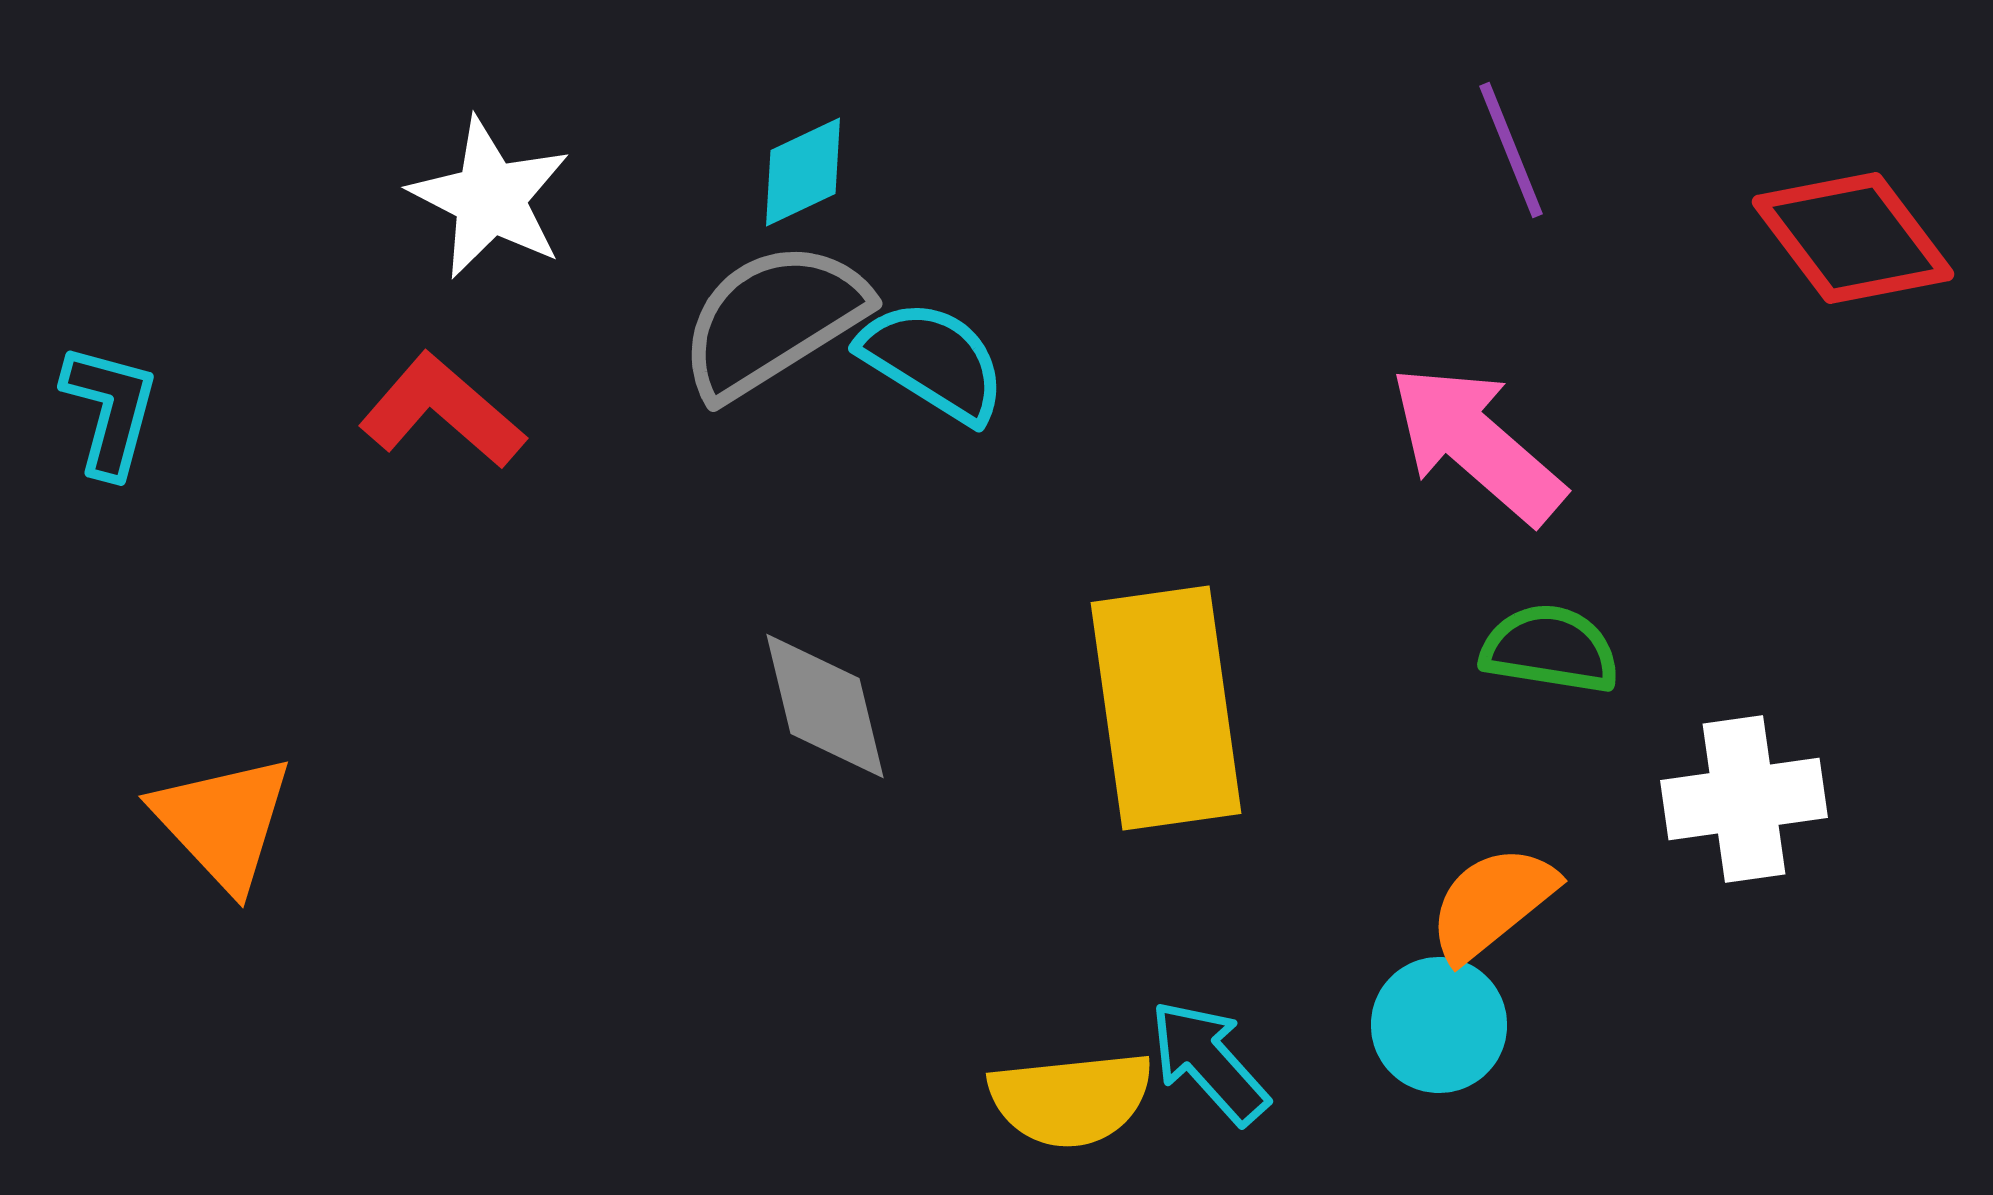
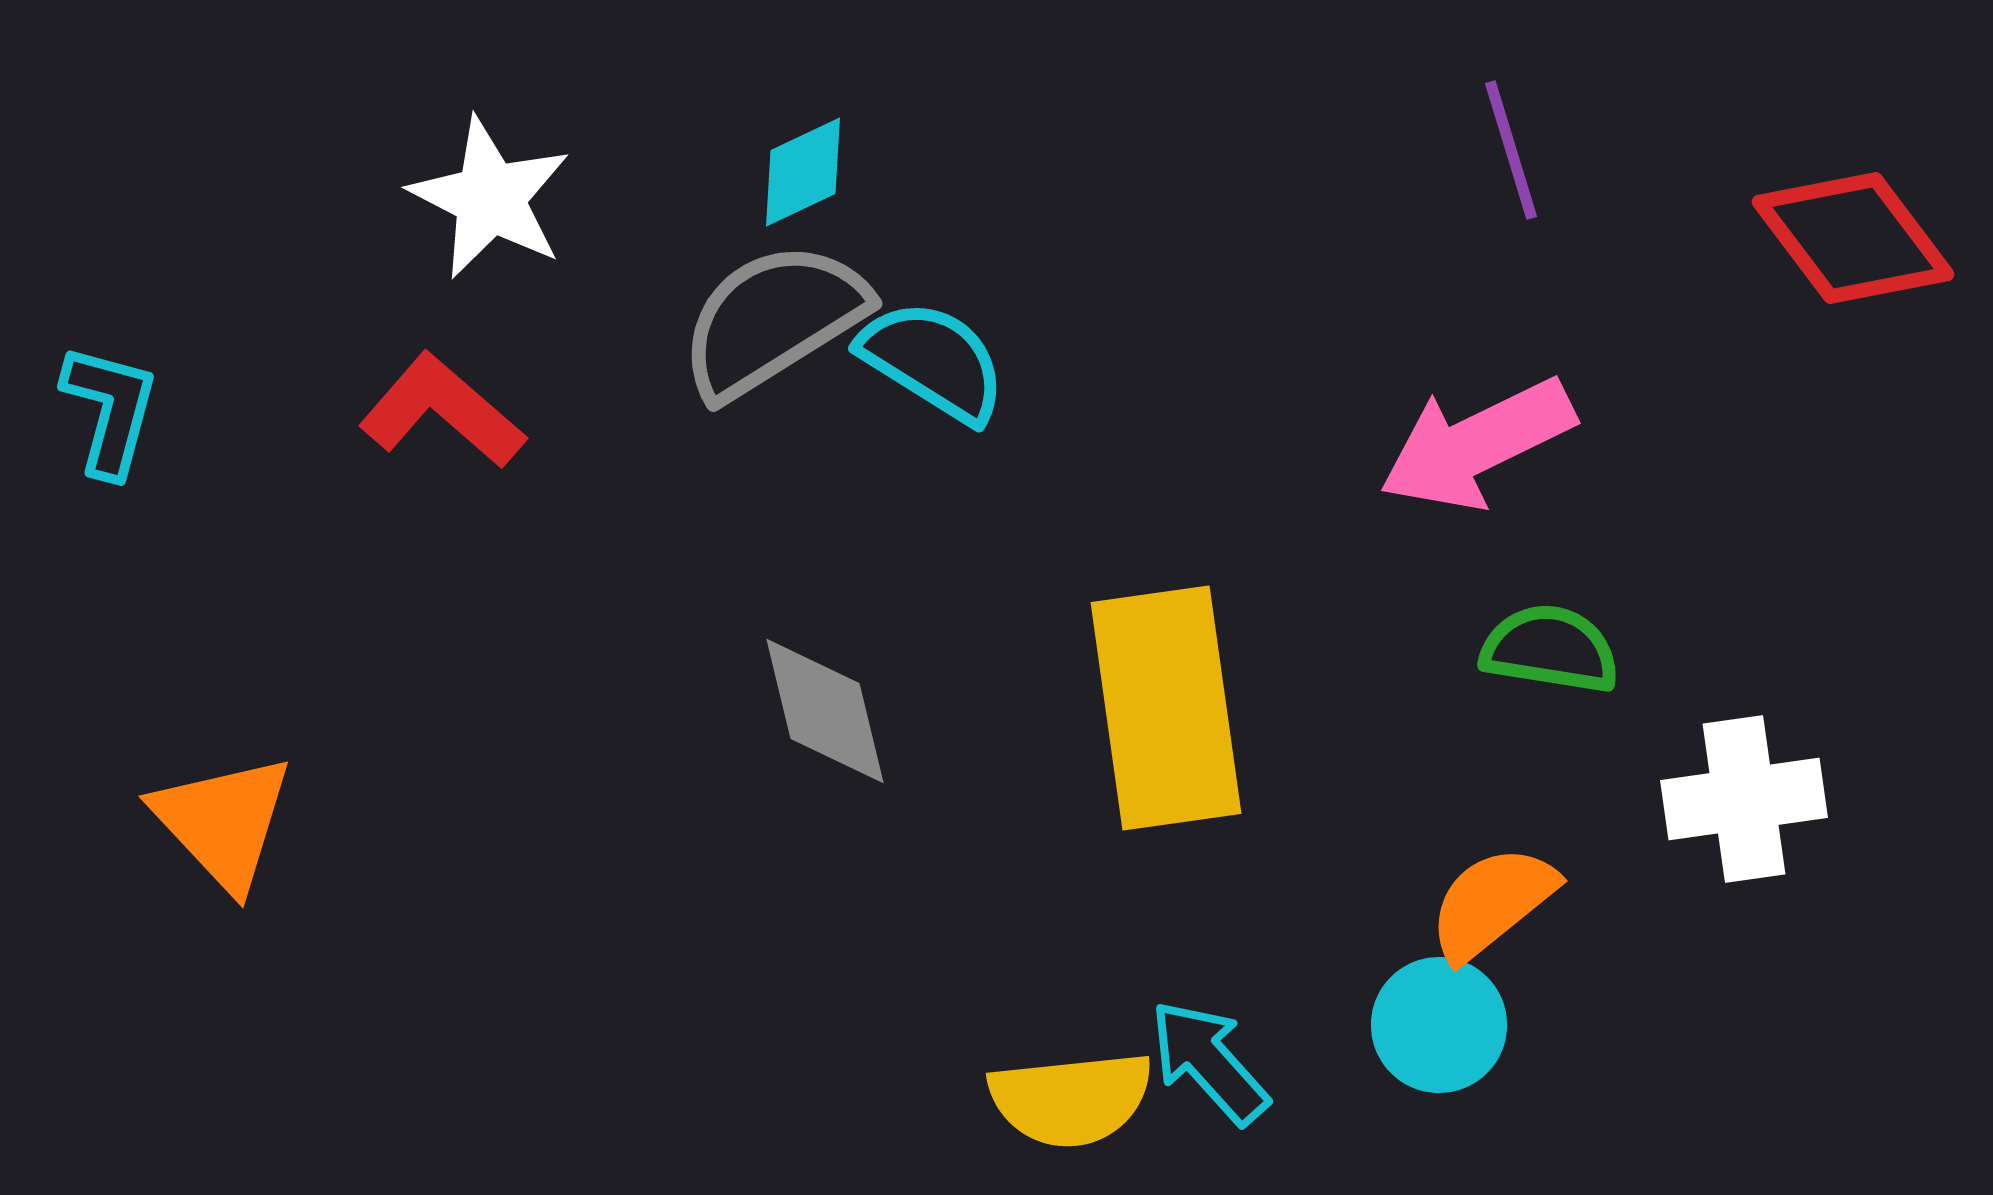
purple line: rotated 5 degrees clockwise
pink arrow: rotated 67 degrees counterclockwise
gray diamond: moved 5 px down
